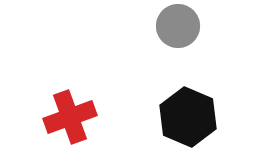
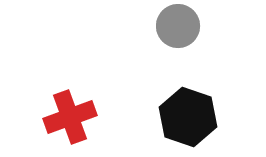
black hexagon: rotated 4 degrees counterclockwise
